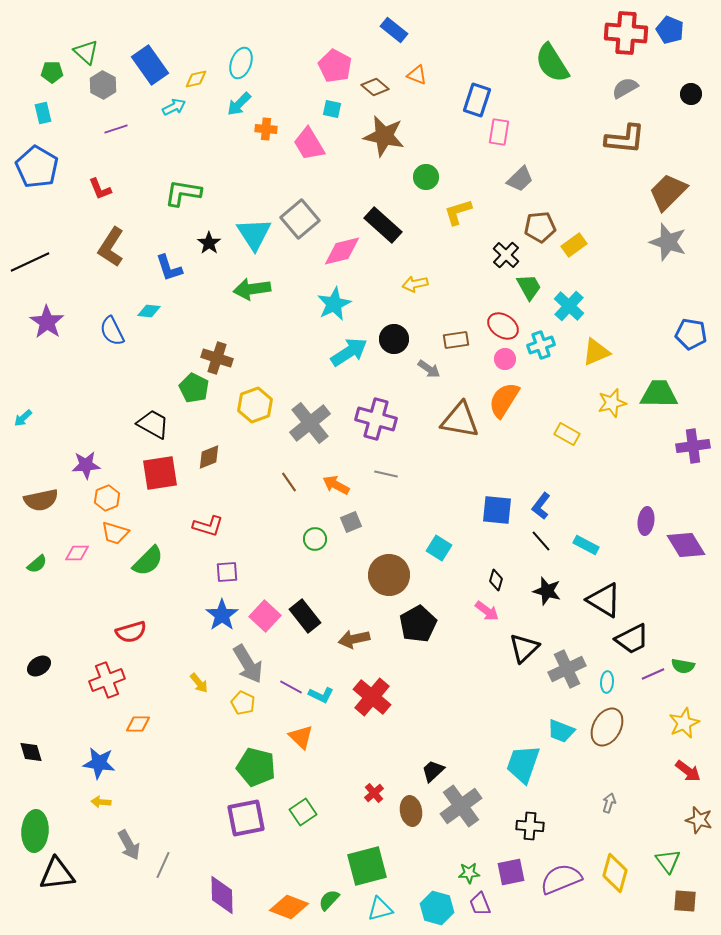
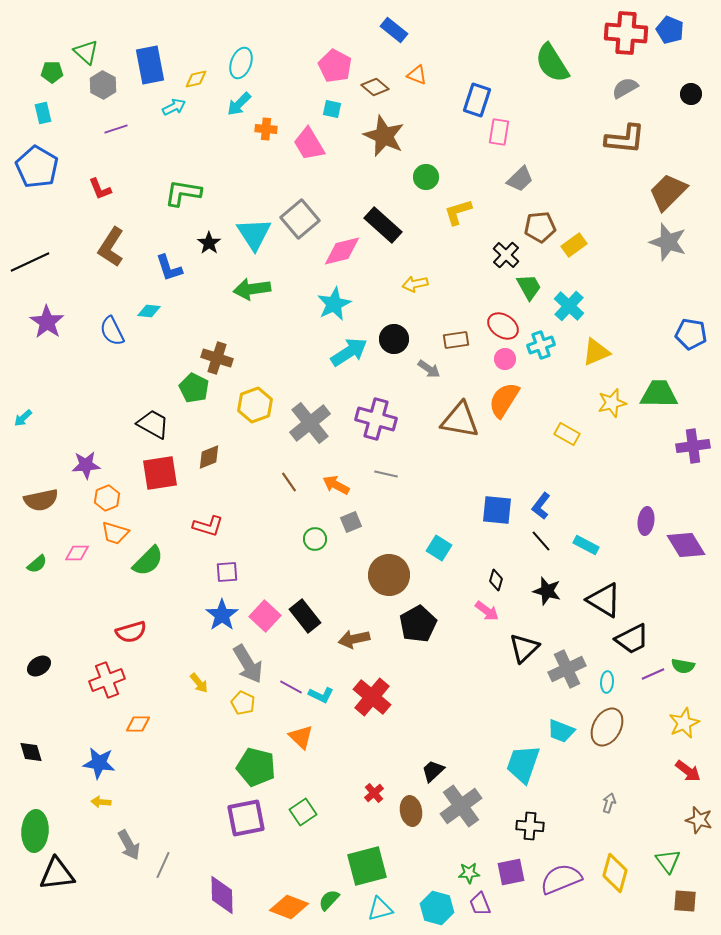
blue rectangle at (150, 65): rotated 24 degrees clockwise
brown star at (384, 136): rotated 12 degrees clockwise
